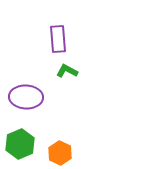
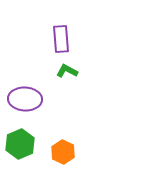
purple rectangle: moved 3 px right
purple ellipse: moved 1 px left, 2 px down
orange hexagon: moved 3 px right, 1 px up
